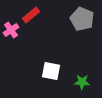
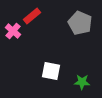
red rectangle: moved 1 px right, 1 px down
gray pentagon: moved 2 px left, 4 px down
pink cross: moved 2 px right, 1 px down; rotated 14 degrees counterclockwise
